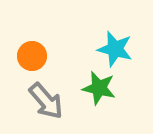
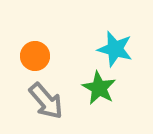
orange circle: moved 3 px right
green star: rotated 16 degrees clockwise
